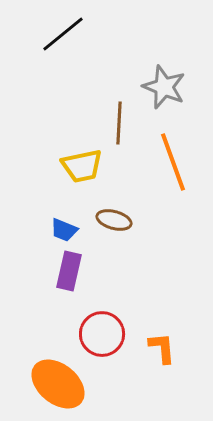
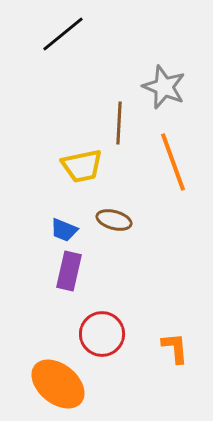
orange L-shape: moved 13 px right
